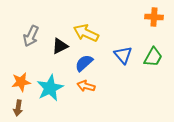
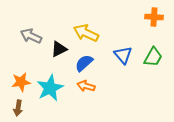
gray arrow: rotated 90 degrees clockwise
black triangle: moved 1 px left, 3 px down
